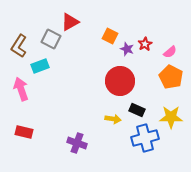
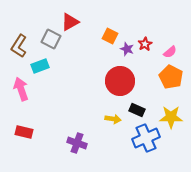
blue cross: moved 1 px right; rotated 8 degrees counterclockwise
